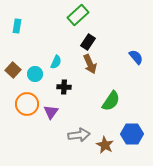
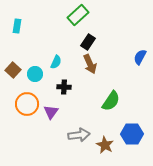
blue semicircle: moved 4 px right; rotated 112 degrees counterclockwise
